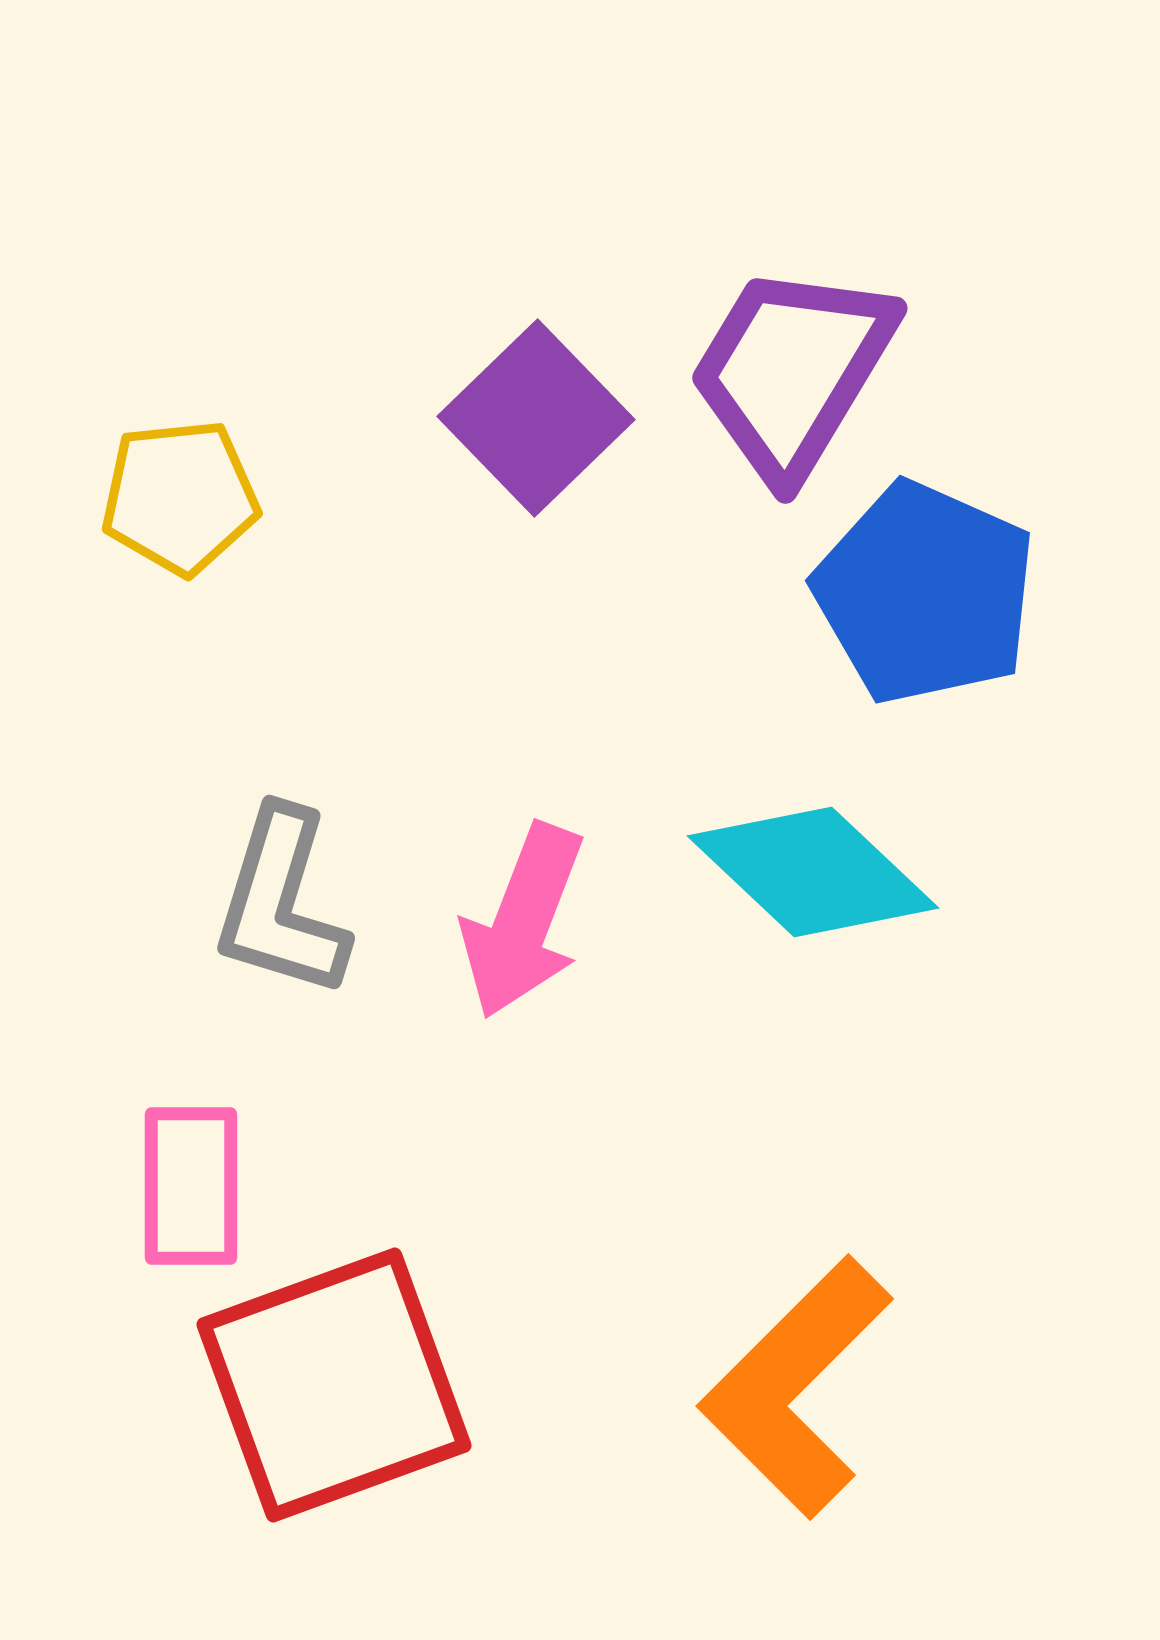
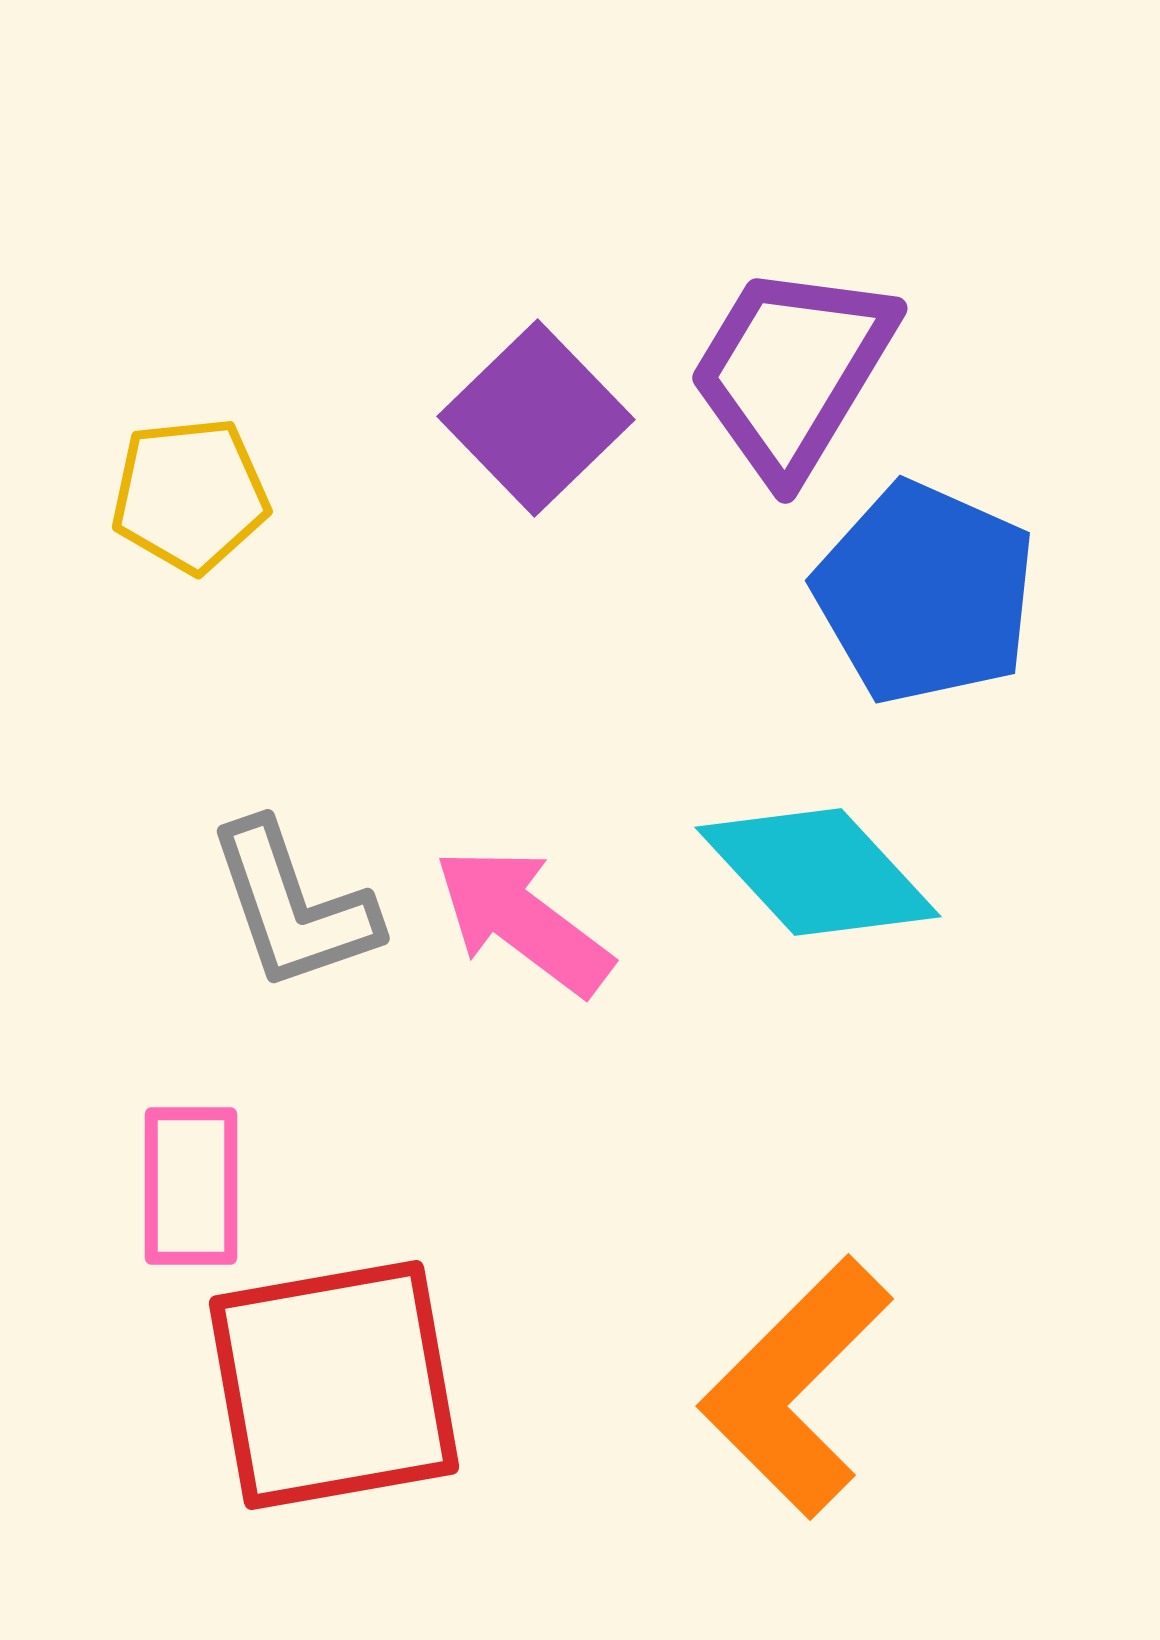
yellow pentagon: moved 10 px right, 2 px up
cyan diamond: moved 5 px right; rotated 4 degrees clockwise
gray L-shape: moved 12 px right, 3 px down; rotated 36 degrees counterclockwise
pink arrow: rotated 106 degrees clockwise
red square: rotated 10 degrees clockwise
